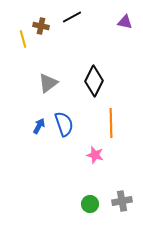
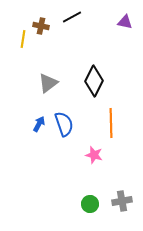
yellow line: rotated 24 degrees clockwise
blue arrow: moved 2 px up
pink star: moved 1 px left
